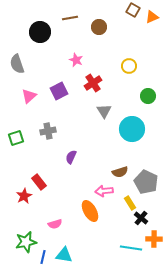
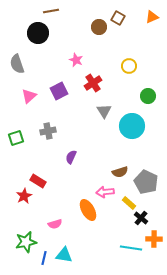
brown square: moved 15 px left, 8 px down
brown line: moved 19 px left, 7 px up
black circle: moved 2 px left, 1 px down
cyan circle: moved 3 px up
red rectangle: moved 1 px left, 1 px up; rotated 21 degrees counterclockwise
pink arrow: moved 1 px right, 1 px down
yellow rectangle: moved 1 px left; rotated 16 degrees counterclockwise
orange ellipse: moved 2 px left, 1 px up
blue line: moved 1 px right, 1 px down
